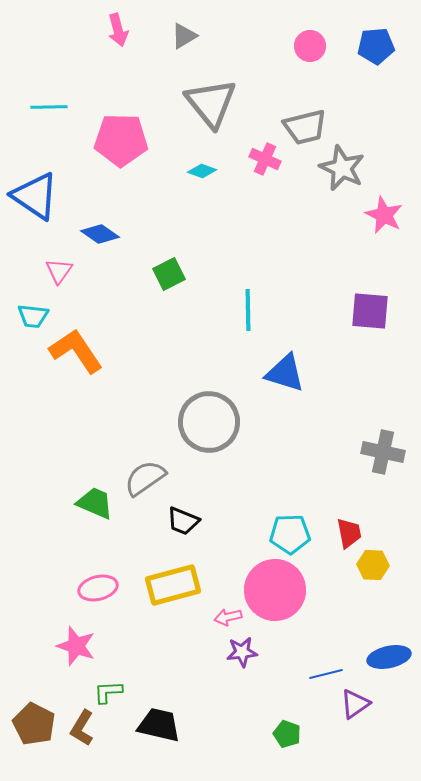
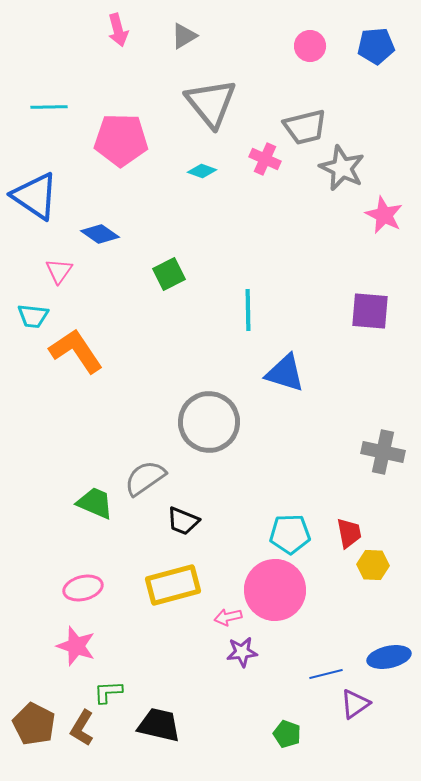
pink ellipse at (98, 588): moved 15 px left
